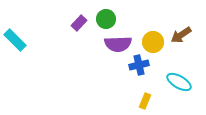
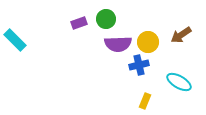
purple rectangle: rotated 28 degrees clockwise
yellow circle: moved 5 px left
